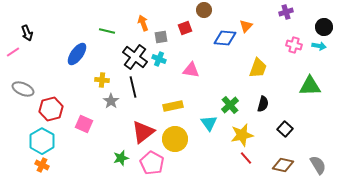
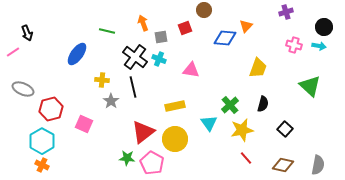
green triangle: rotated 45 degrees clockwise
yellow rectangle: moved 2 px right
yellow star: moved 5 px up
green star: moved 6 px right; rotated 21 degrees clockwise
gray semicircle: rotated 42 degrees clockwise
